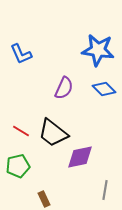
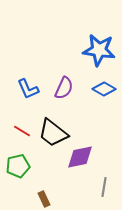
blue star: moved 1 px right
blue L-shape: moved 7 px right, 35 px down
blue diamond: rotated 15 degrees counterclockwise
red line: moved 1 px right
gray line: moved 1 px left, 3 px up
